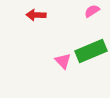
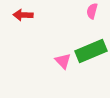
pink semicircle: rotated 42 degrees counterclockwise
red arrow: moved 13 px left
